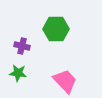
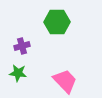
green hexagon: moved 1 px right, 7 px up
purple cross: rotated 28 degrees counterclockwise
